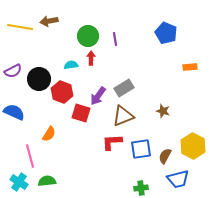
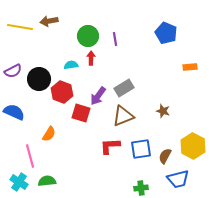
red L-shape: moved 2 px left, 4 px down
